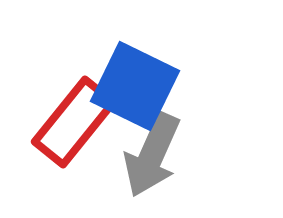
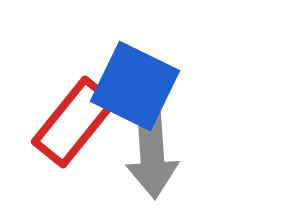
gray arrow: rotated 28 degrees counterclockwise
